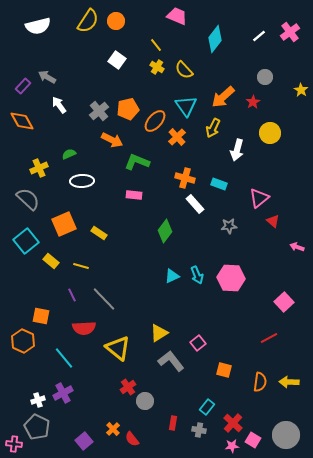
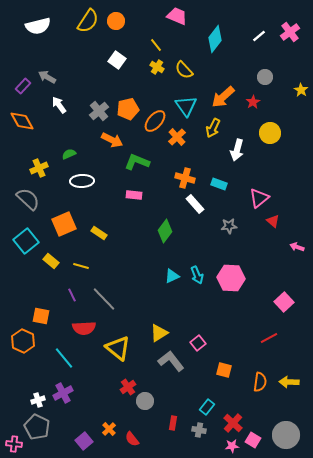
orange cross at (113, 429): moved 4 px left
